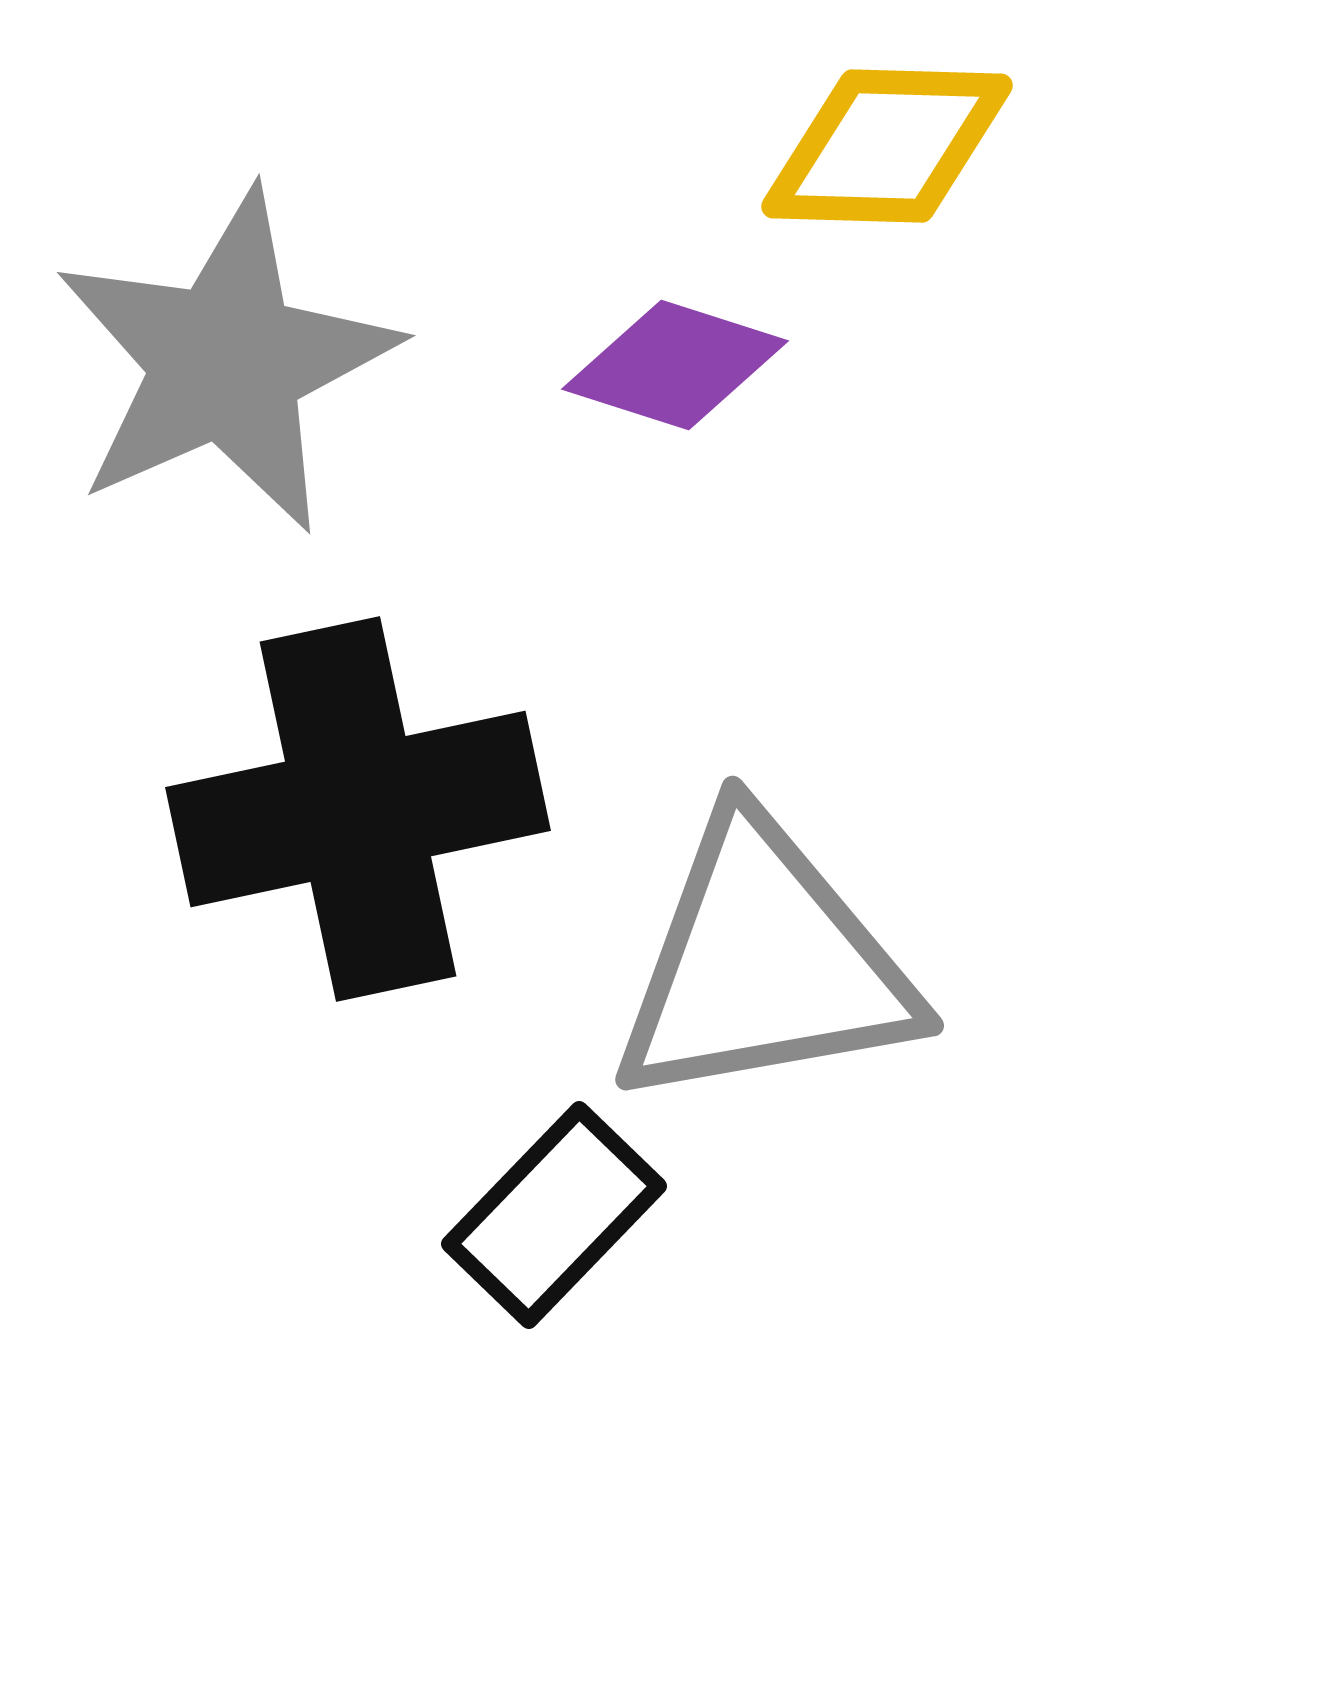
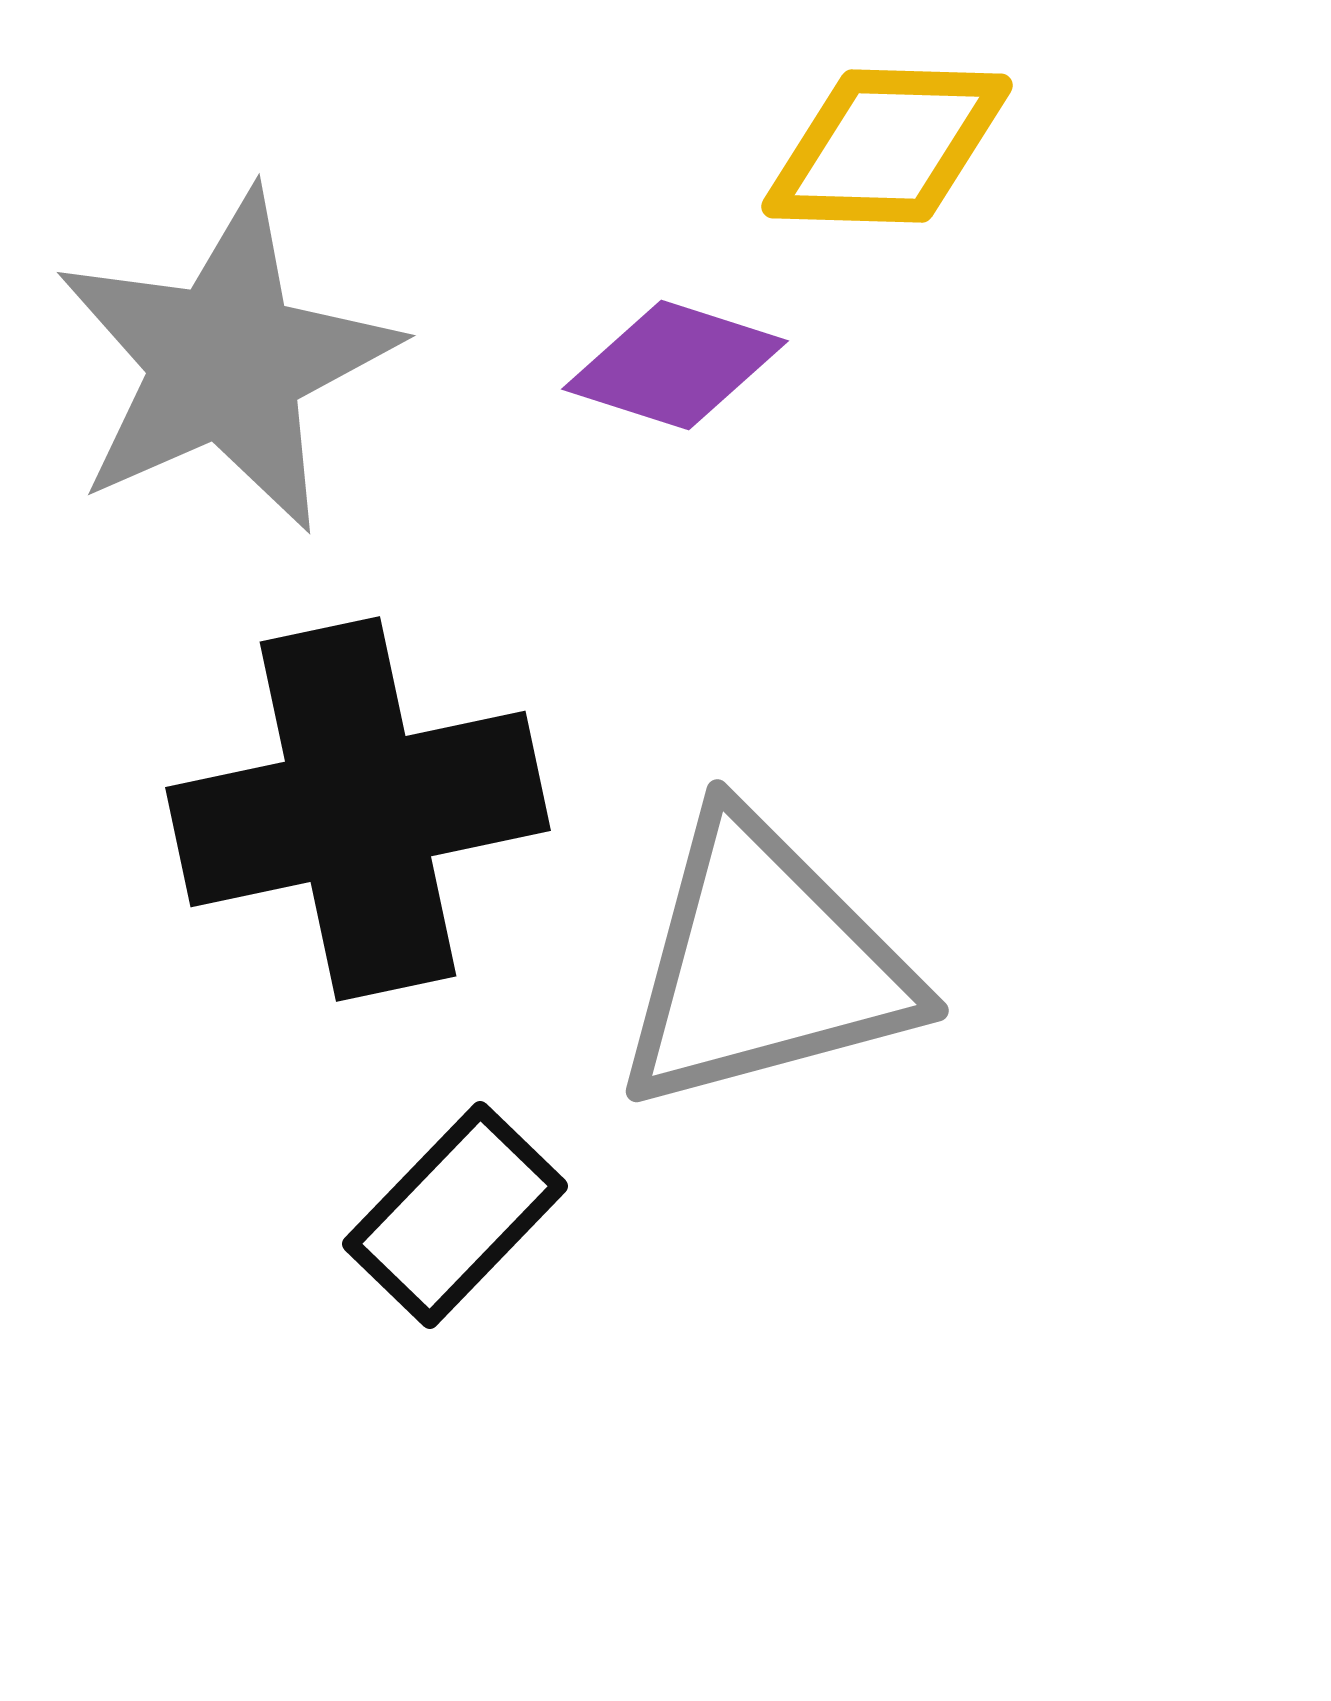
gray triangle: rotated 5 degrees counterclockwise
black rectangle: moved 99 px left
